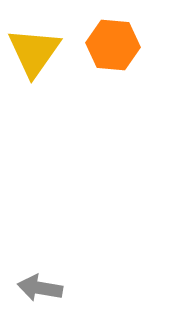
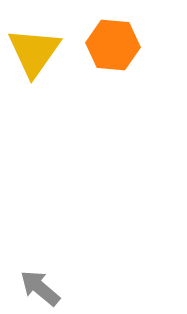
gray arrow: rotated 30 degrees clockwise
